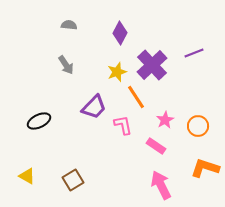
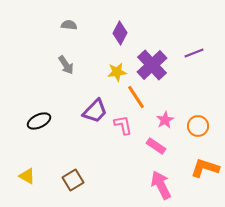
yellow star: rotated 12 degrees clockwise
purple trapezoid: moved 1 px right, 4 px down
